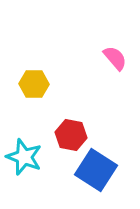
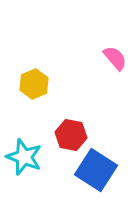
yellow hexagon: rotated 24 degrees counterclockwise
